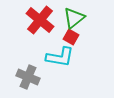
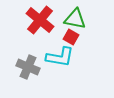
green triangle: moved 1 px right, 1 px down; rotated 50 degrees clockwise
gray cross: moved 10 px up
